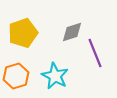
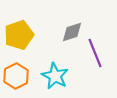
yellow pentagon: moved 4 px left, 2 px down
orange hexagon: rotated 10 degrees counterclockwise
